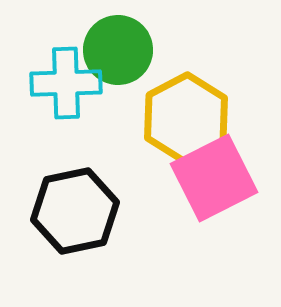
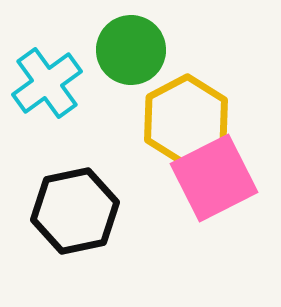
green circle: moved 13 px right
cyan cross: moved 19 px left; rotated 34 degrees counterclockwise
yellow hexagon: moved 2 px down
